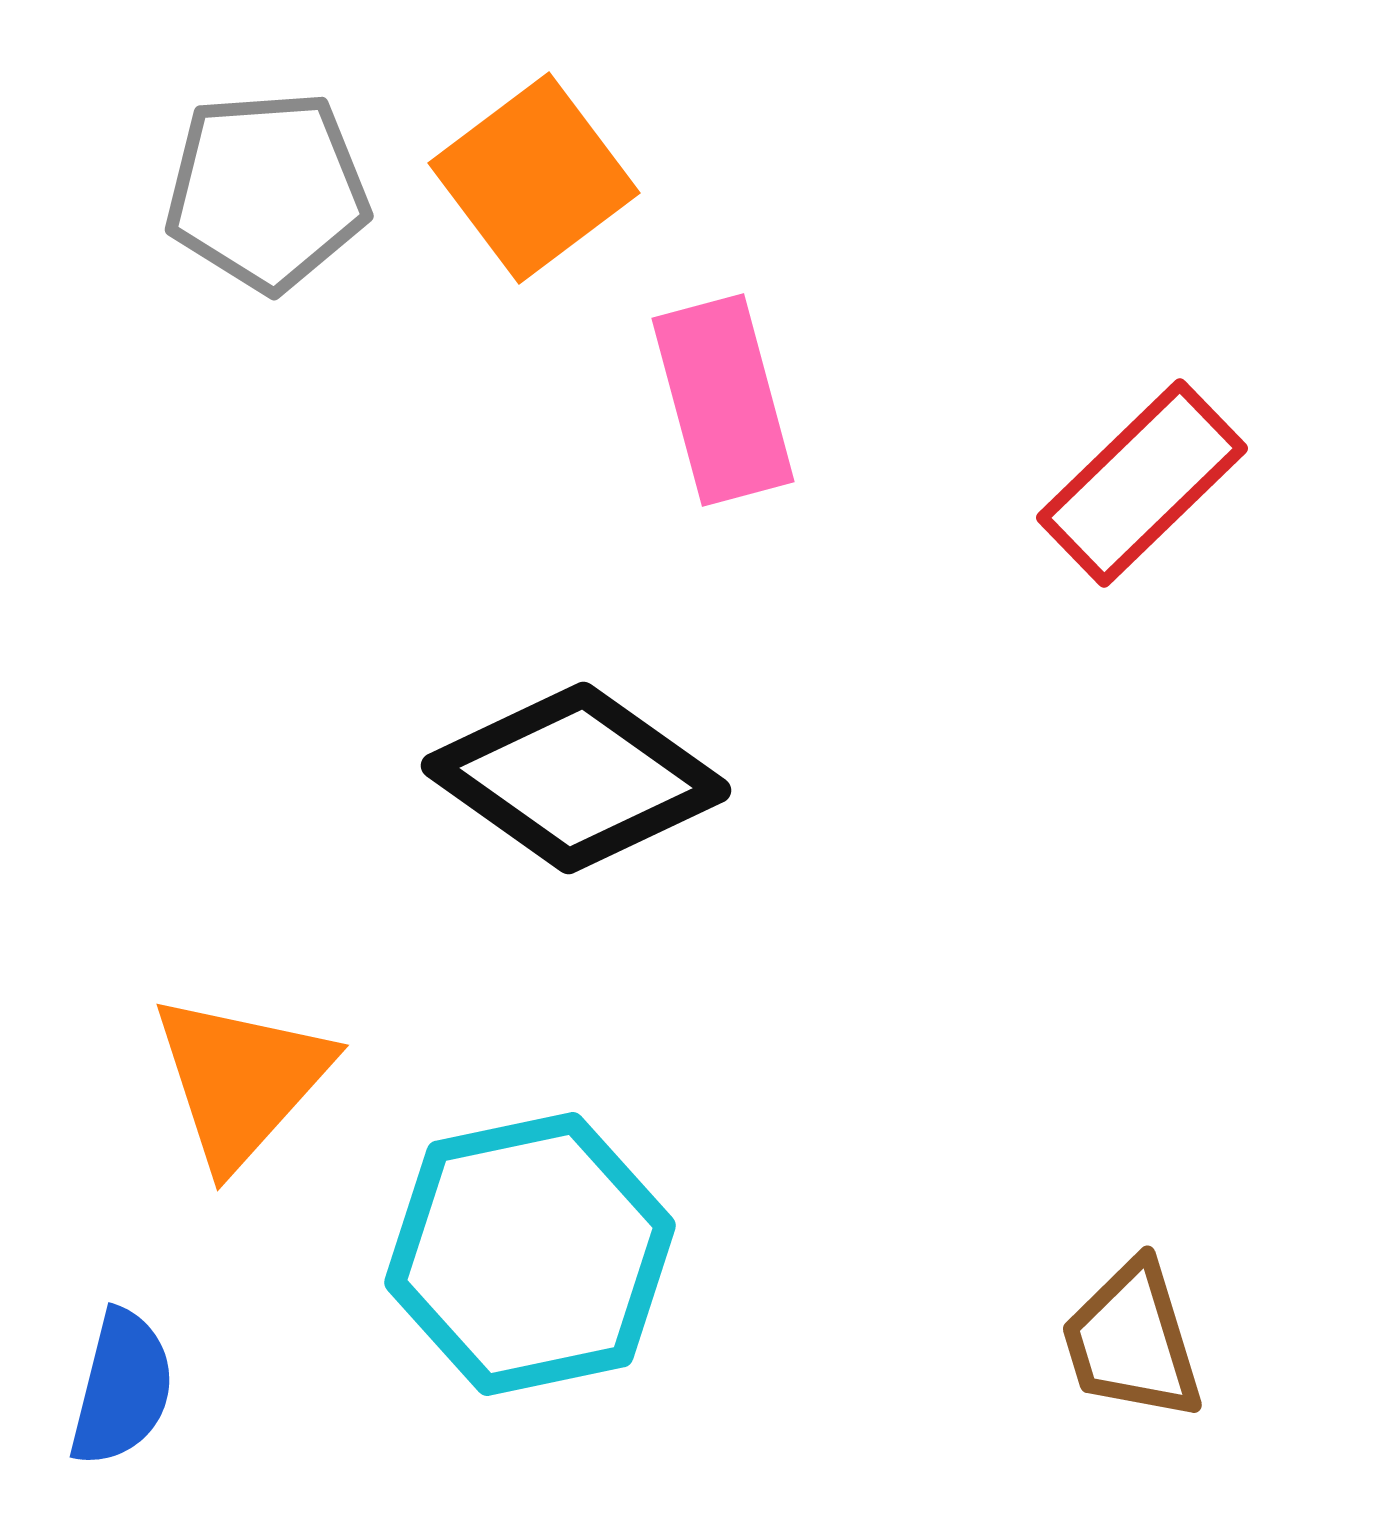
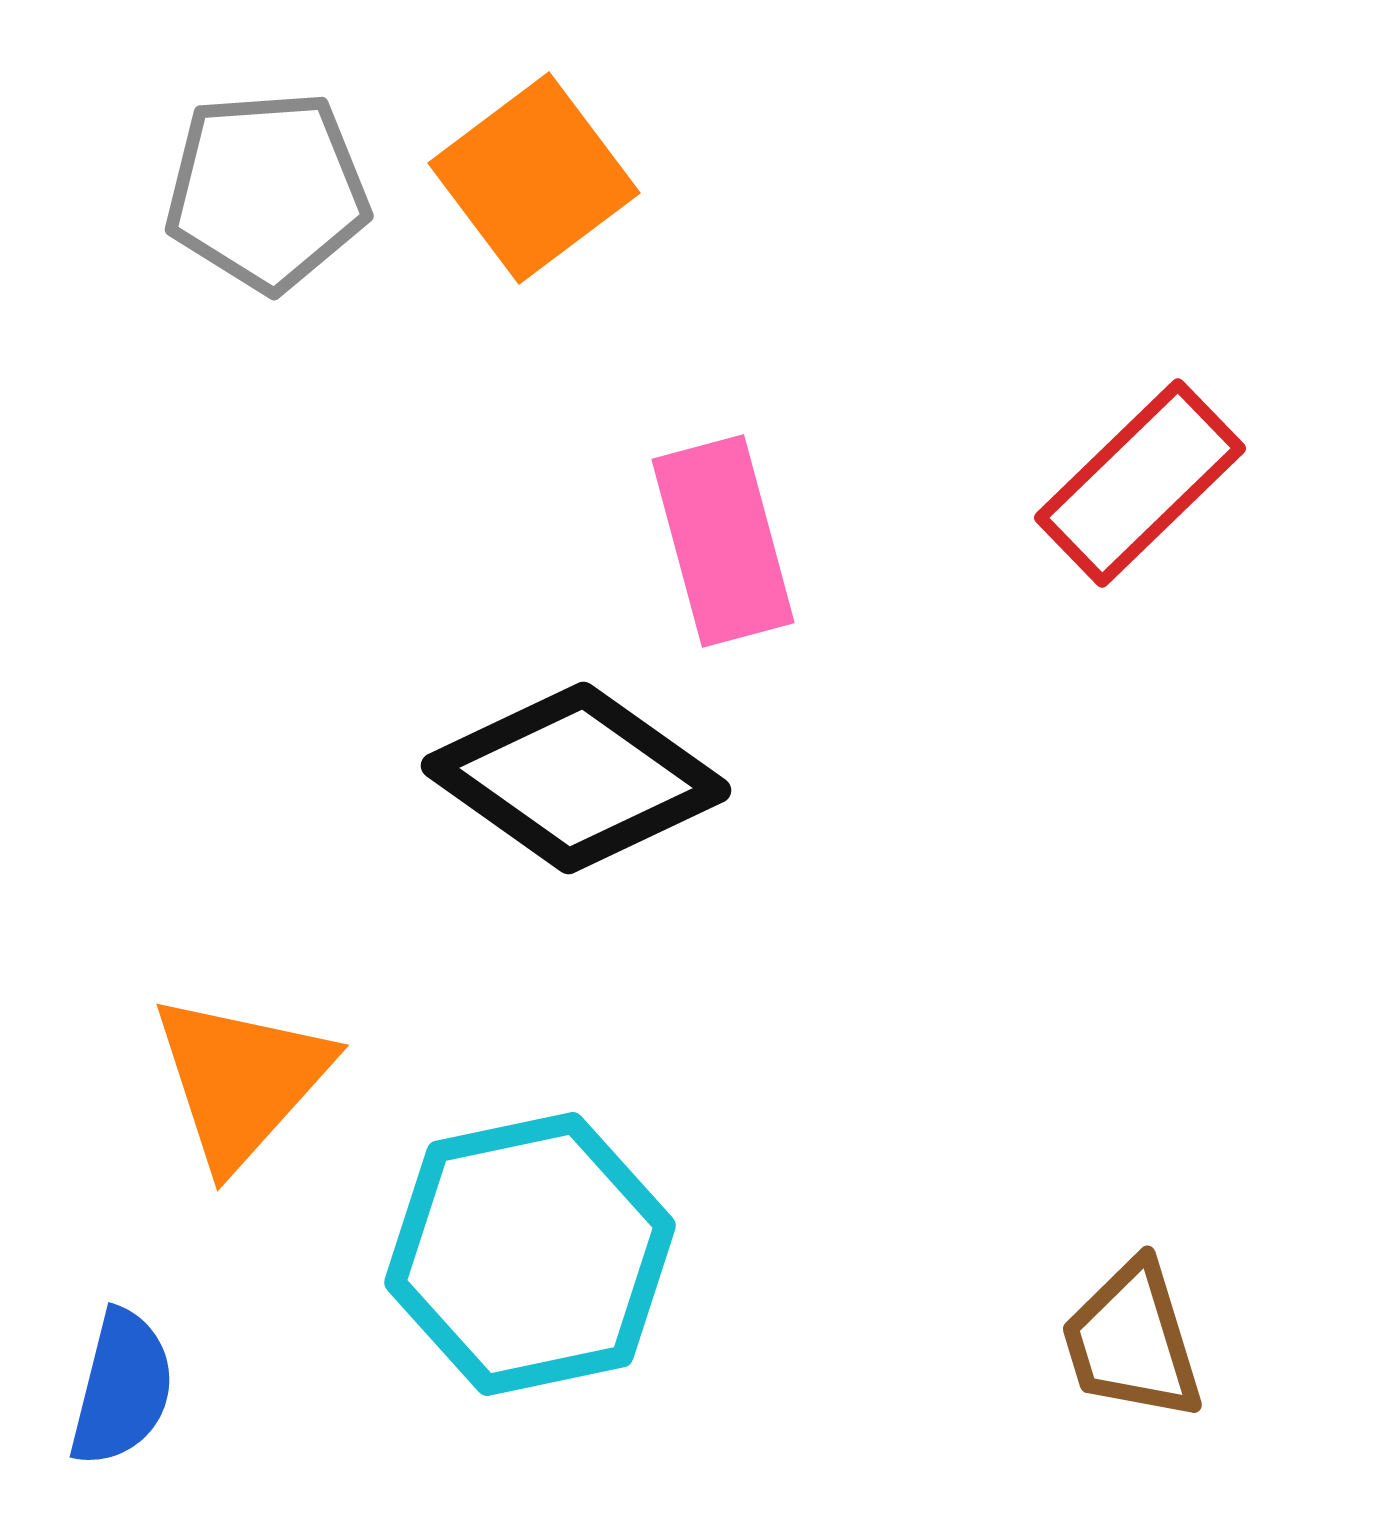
pink rectangle: moved 141 px down
red rectangle: moved 2 px left
